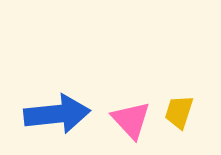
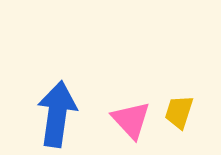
blue arrow: rotated 76 degrees counterclockwise
